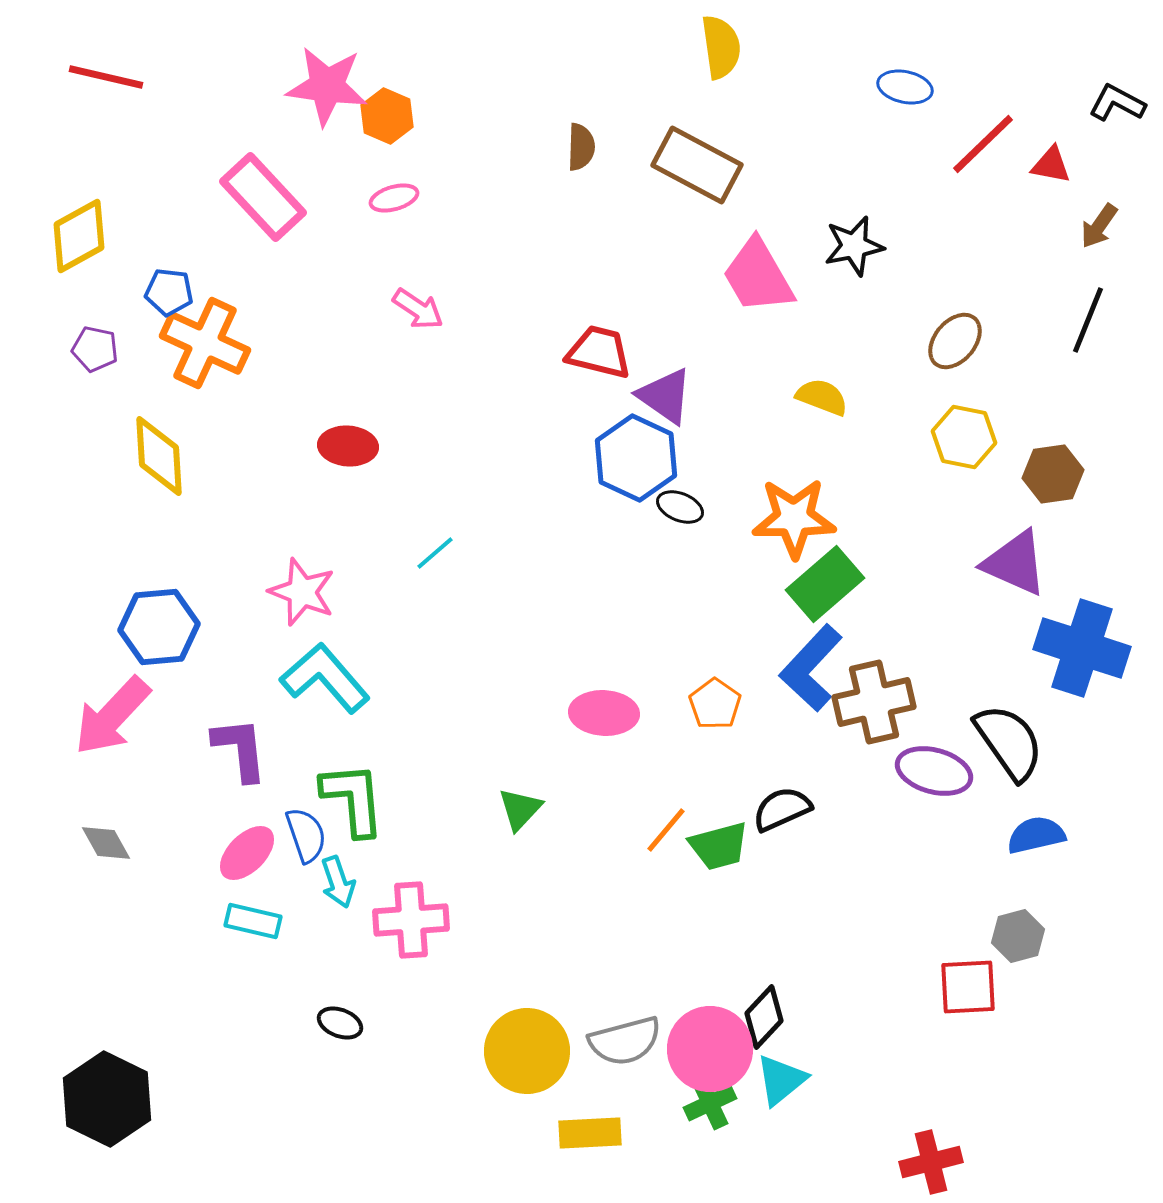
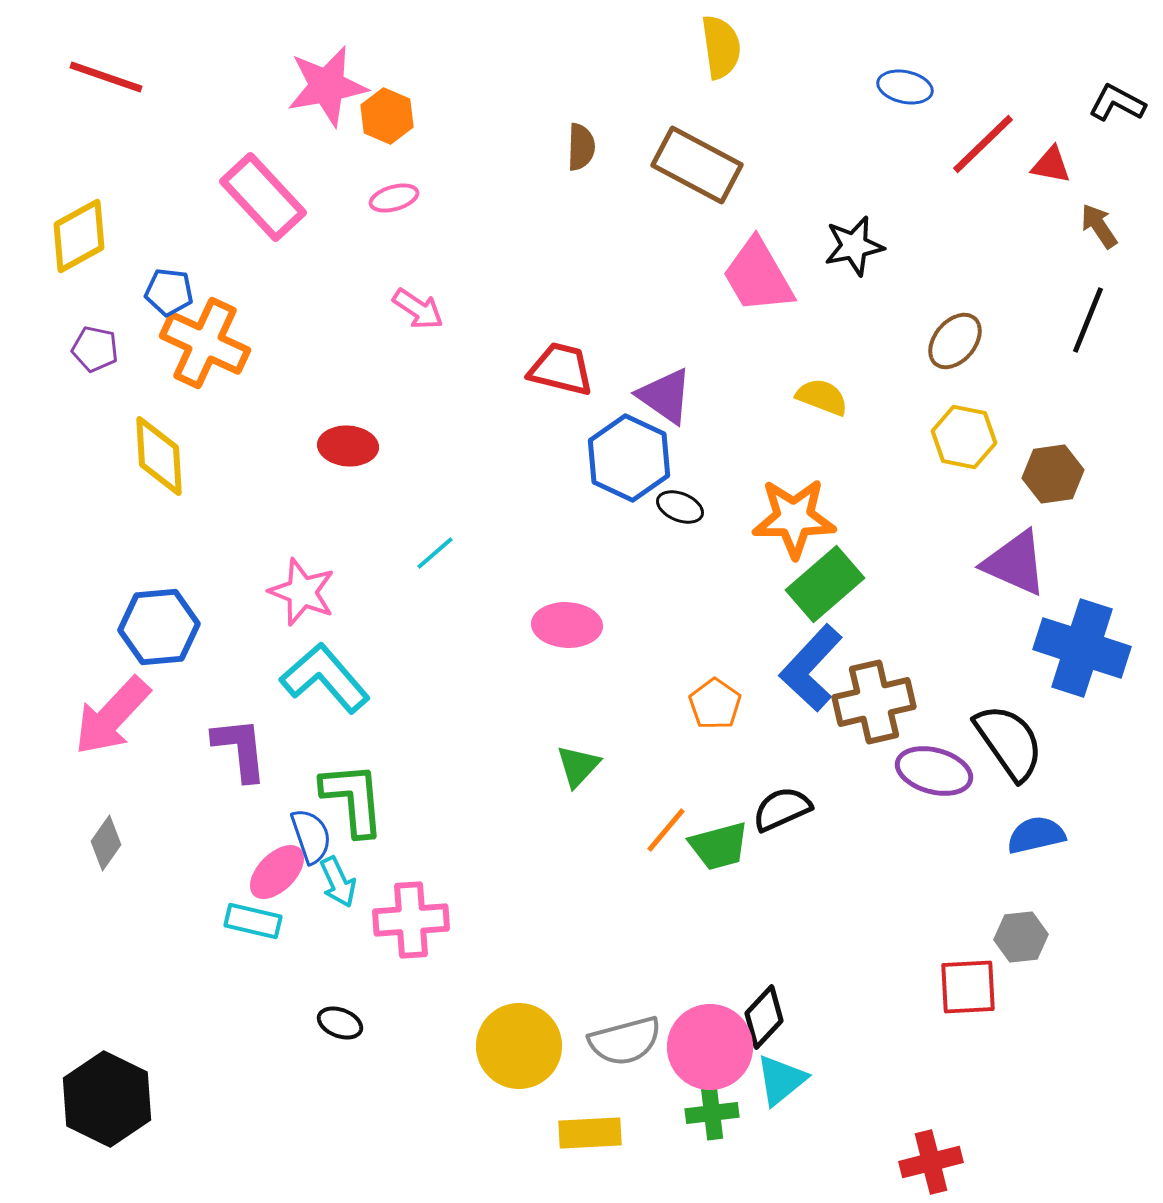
red line at (106, 77): rotated 6 degrees clockwise
pink star at (327, 86): rotated 18 degrees counterclockwise
brown arrow at (1099, 226): rotated 111 degrees clockwise
red trapezoid at (599, 352): moved 38 px left, 17 px down
blue hexagon at (636, 458): moved 7 px left
pink ellipse at (604, 713): moved 37 px left, 88 px up
green triangle at (520, 809): moved 58 px right, 43 px up
blue semicircle at (306, 835): moved 5 px right, 1 px down
gray diamond at (106, 843): rotated 64 degrees clockwise
pink ellipse at (247, 853): moved 30 px right, 19 px down
cyan arrow at (338, 882): rotated 6 degrees counterclockwise
gray hexagon at (1018, 936): moved 3 px right, 1 px down; rotated 9 degrees clockwise
pink circle at (710, 1049): moved 2 px up
yellow circle at (527, 1051): moved 8 px left, 5 px up
green cross at (710, 1103): moved 2 px right, 10 px down; rotated 18 degrees clockwise
